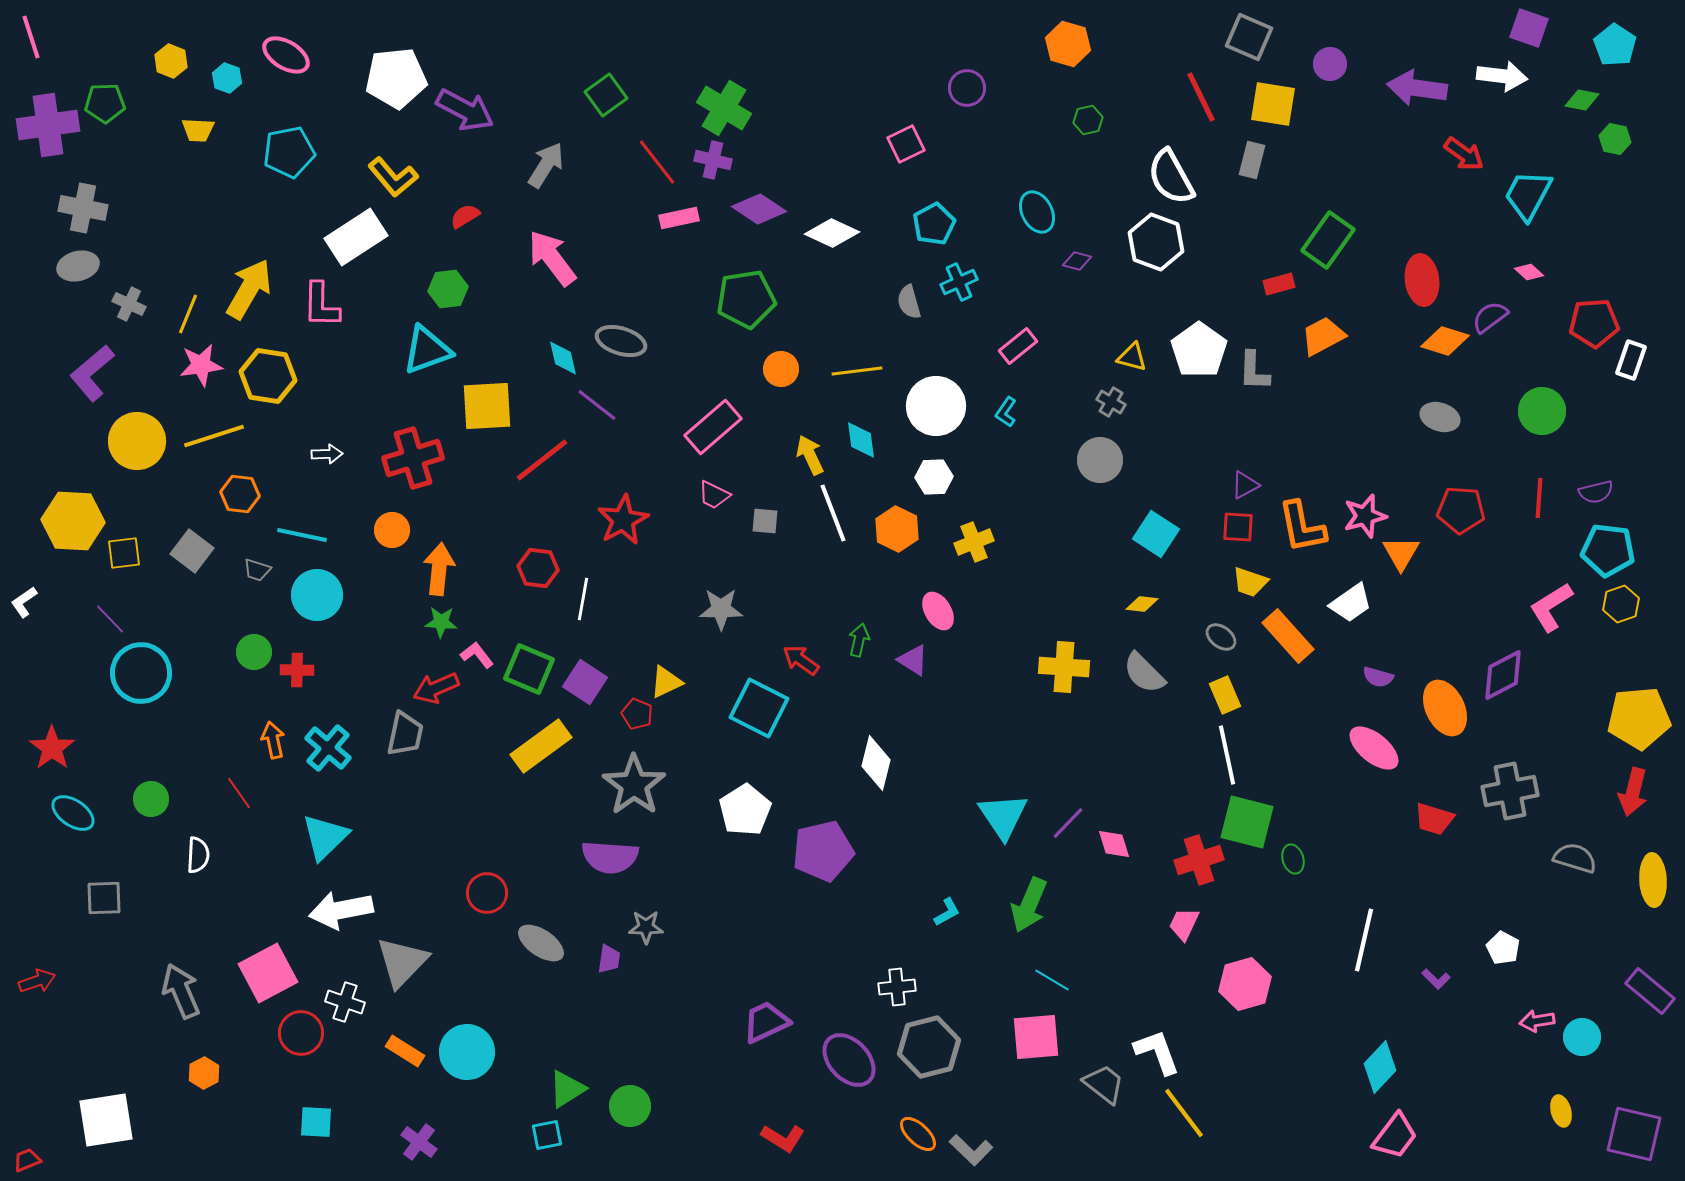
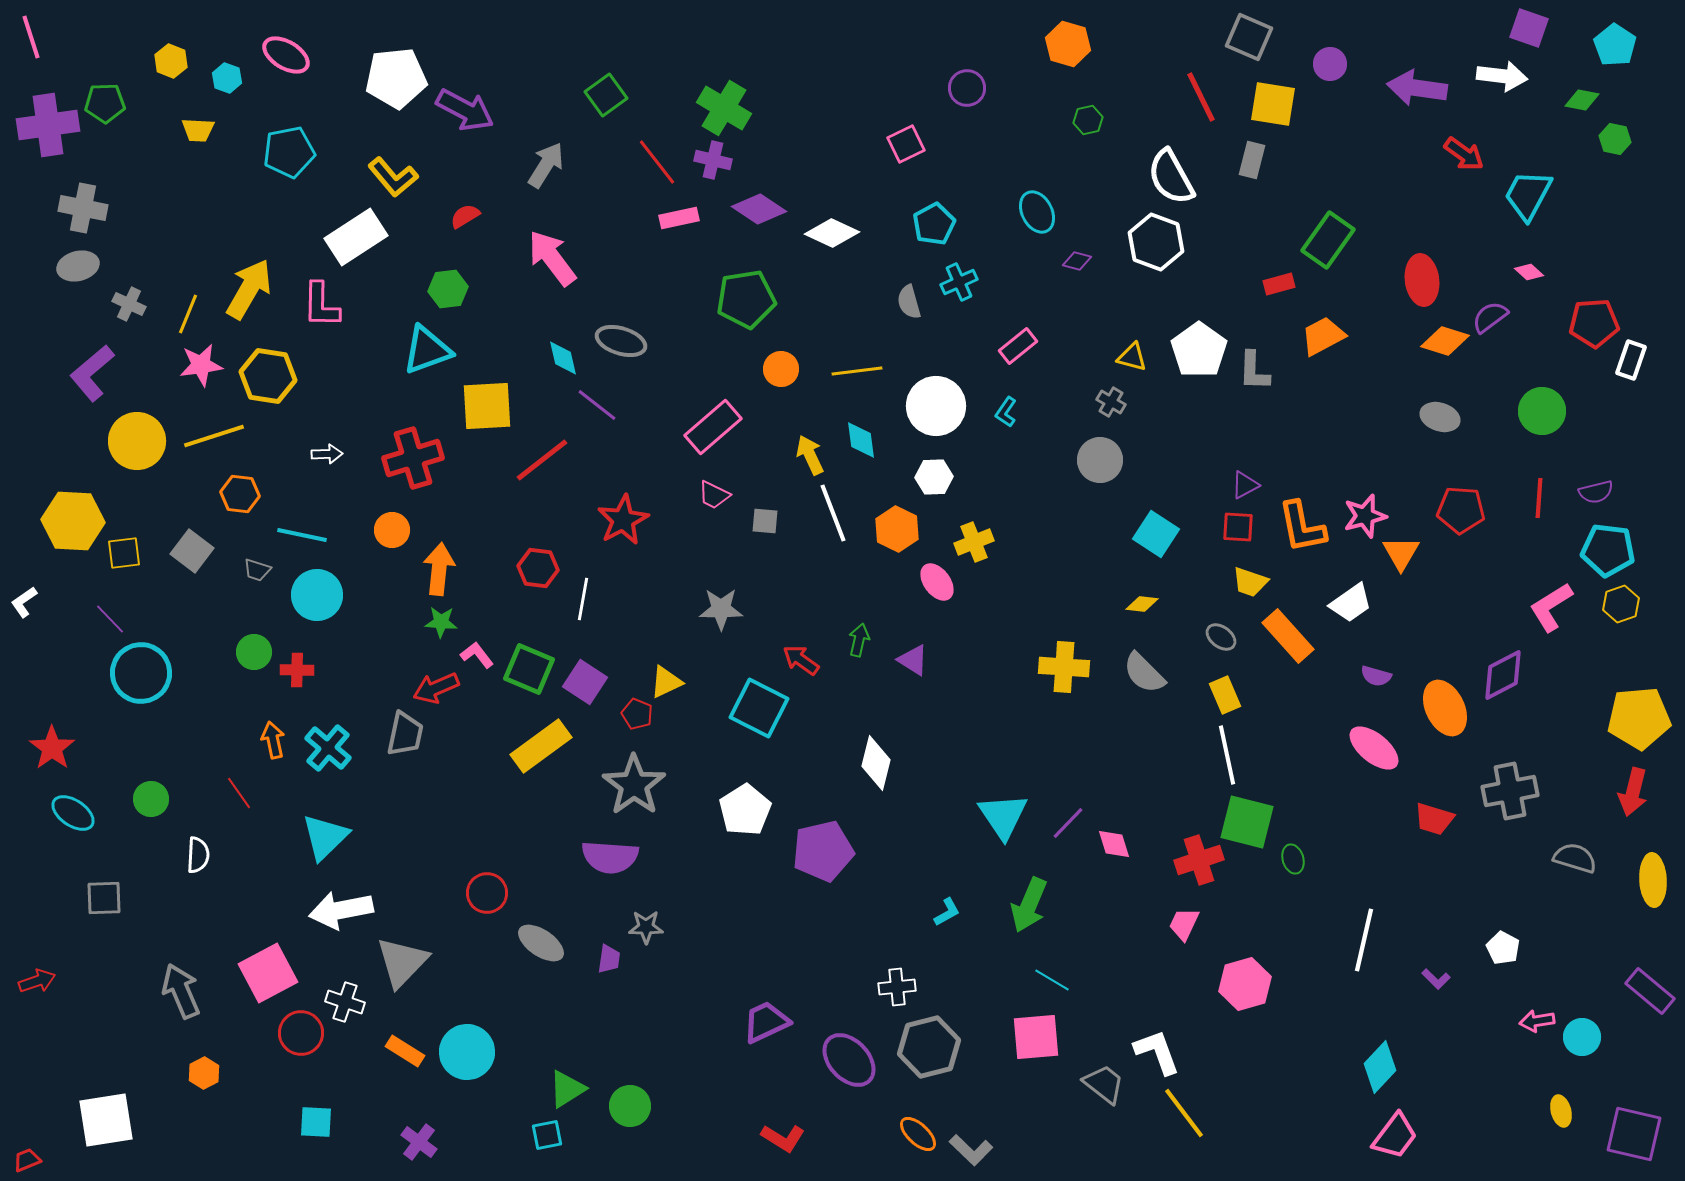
pink ellipse at (938, 611): moved 1 px left, 29 px up; rotated 6 degrees counterclockwise
purple semicircle at (1378, 677): moved 2 px left, 1 px up
